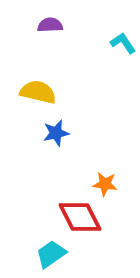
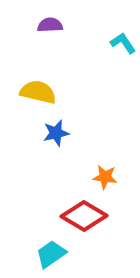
orange star: moved 7 px up
red diamond: moved 4 px right, 1 px up; rotated 33 degrees counterclockwise
